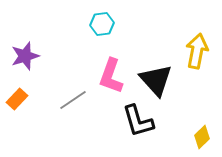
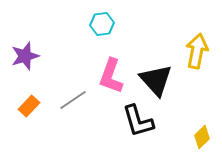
orange rectangle: moved 12 px right, 7 px down
